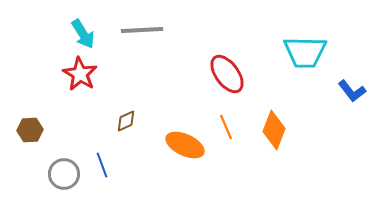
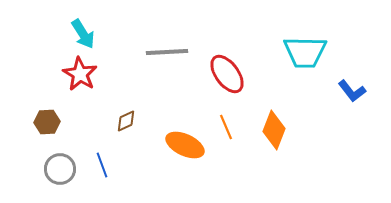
gray line: moved 25 px right, 22 px down
brown hexagon: moved 17 px right, 8 px up
gray circle: moved 4 px left, 5 px up
